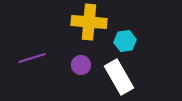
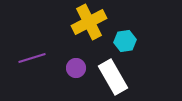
yellow cross: rotated 32 degrees counterclockwise
purple circle: moved 5 px left, 3 px down
white rectangle: moved 6 px left
